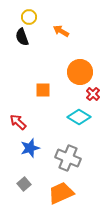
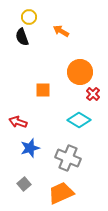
cyan diamond: moved 3 px down
red arrow: rotated 24 degrees counterclockwise
